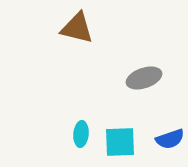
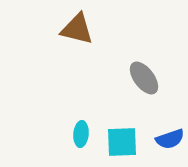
brown triangle: moved 1 px down
gray ellipse: rotated 72 degrees clockwise
cyan square: moved 2 px right
